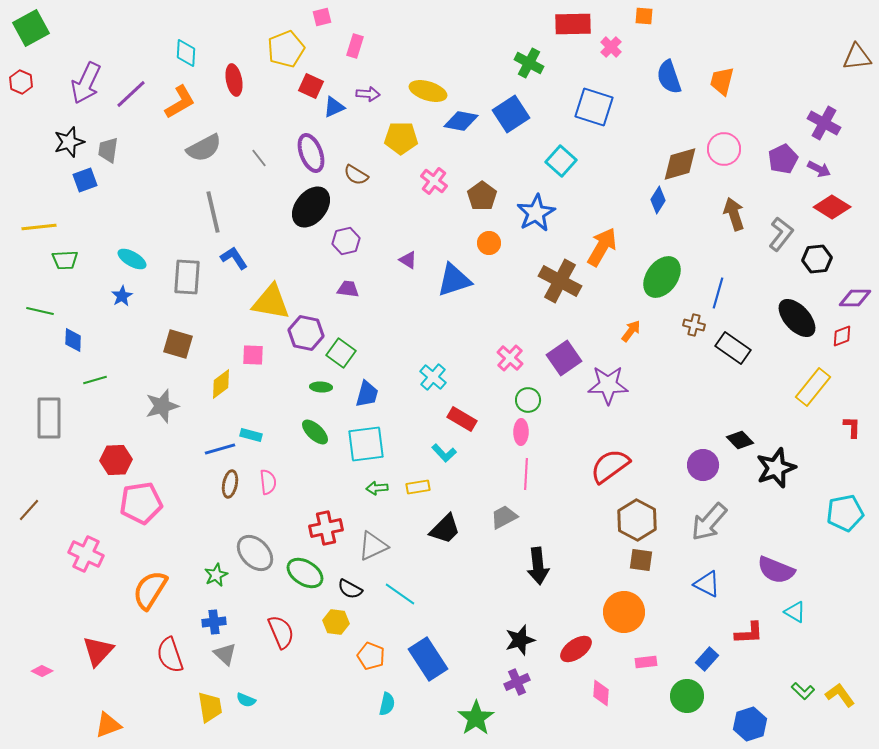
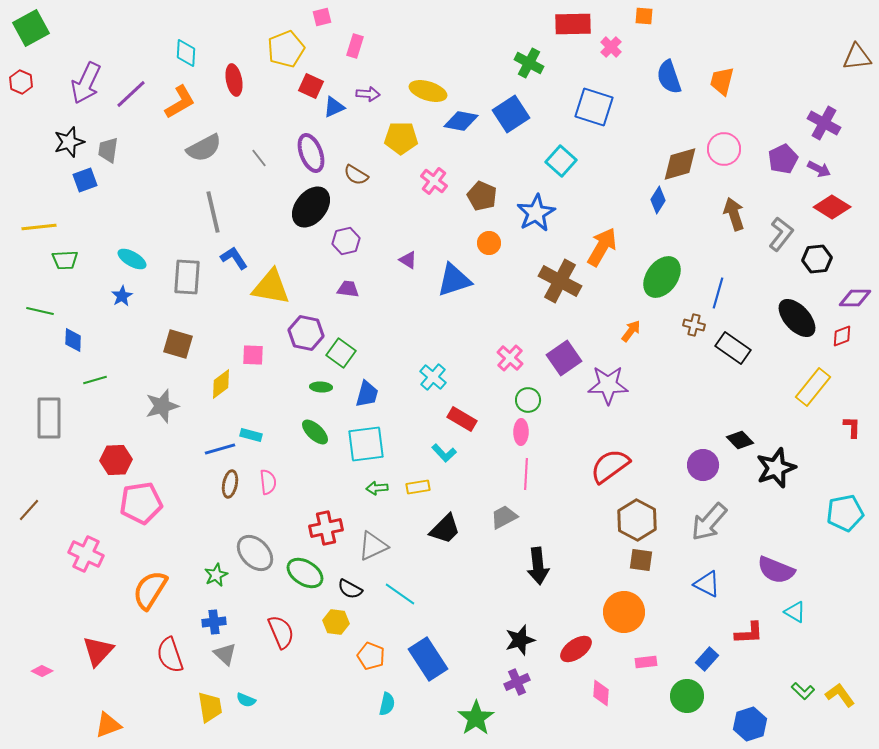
brown pentagon at (482, 196): rotated 12 degrees counterclockwise
yellow triangle at (271, 302): moved 15 px up
